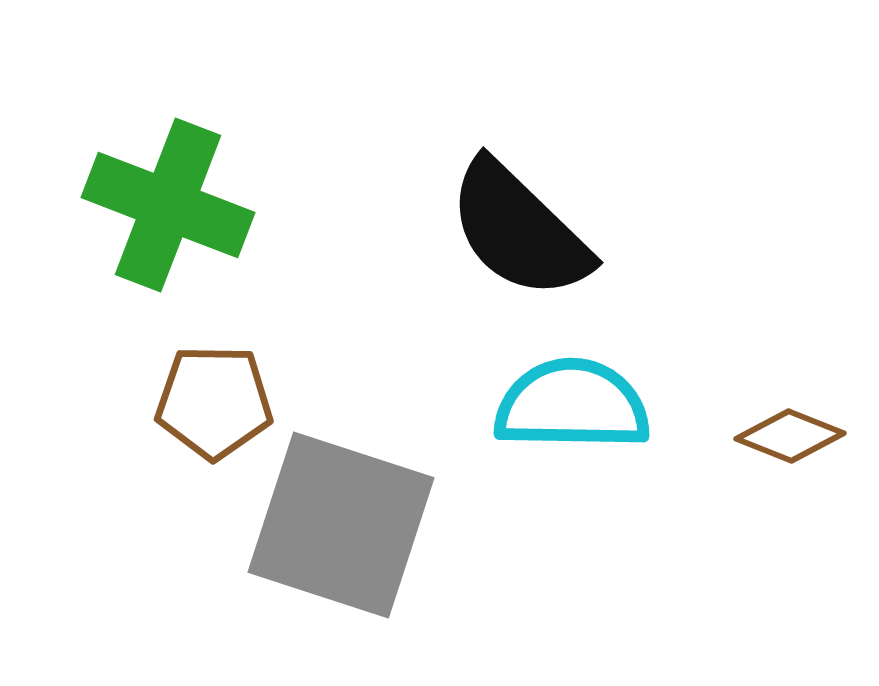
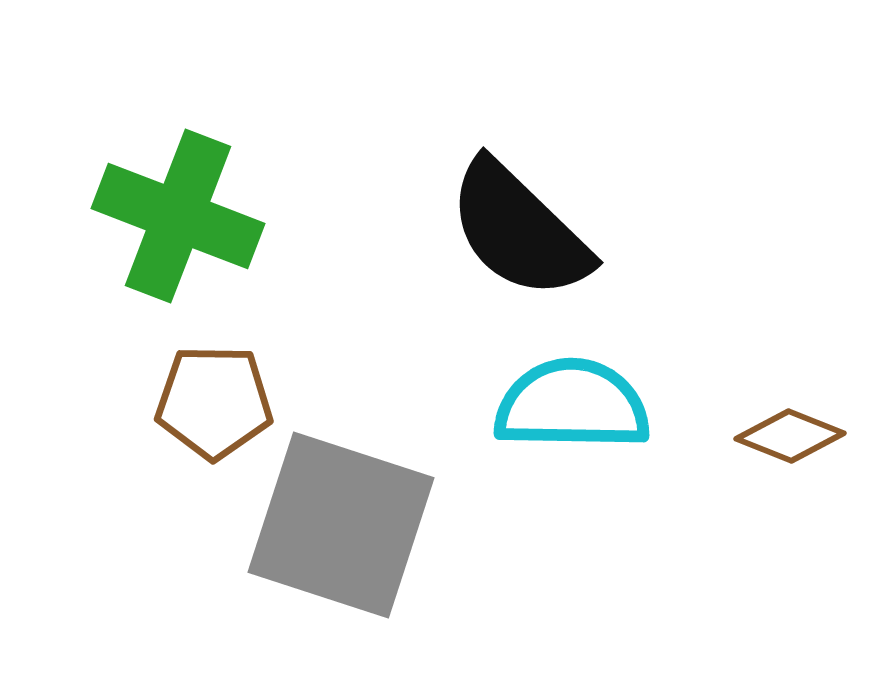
green cross: moved 10 px right, 11 px down
